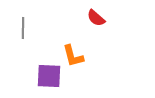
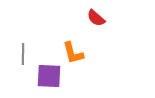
gray line: moved 26 px down
orange L-shape: moved 3 px up
